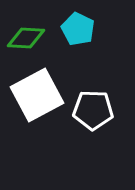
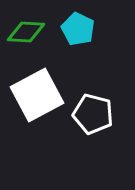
green diamond: moved 6 px up
white pentagon: moved 4 px down; rotated 12 degrees clockwise
